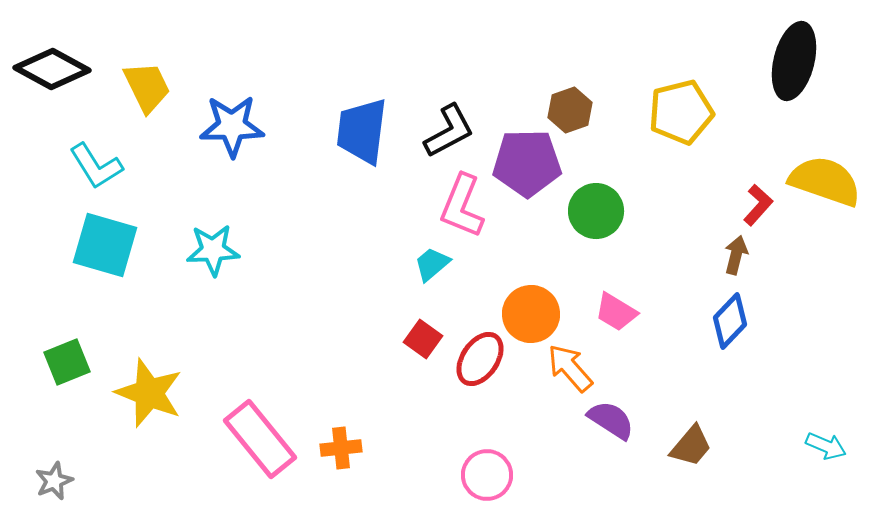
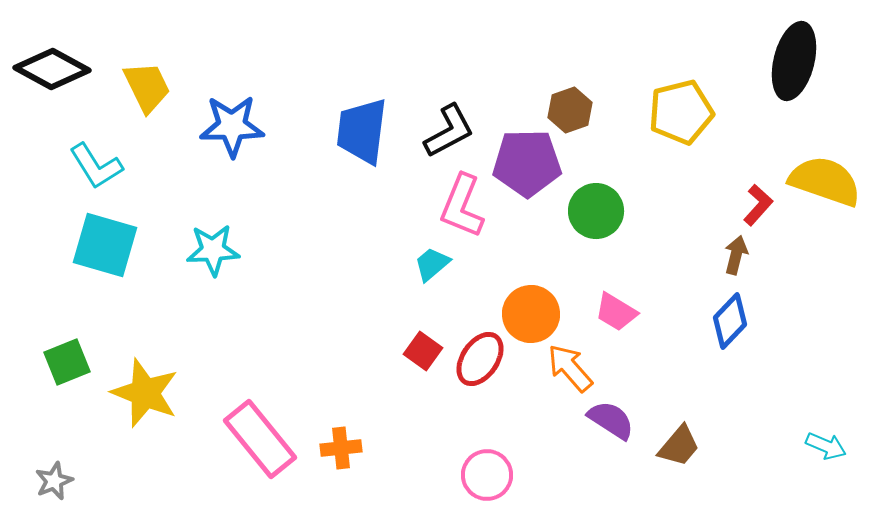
red square: moved 12 px down
yellow star: moved 4 px left
brown trapezoid: moved 12 px left
